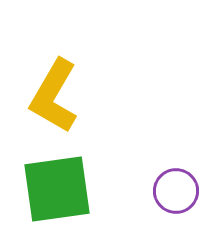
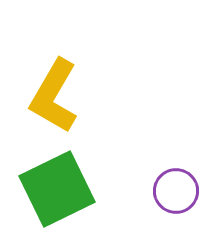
green square: rotated 18 degrees counterclockwise
